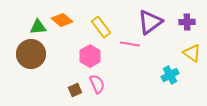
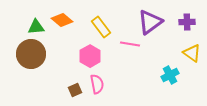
green triangle: moved 2 px left
pink semicircle: rotated 12 degrees clockwise
